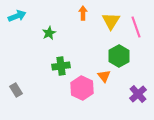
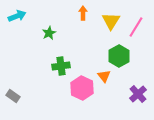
pink line: rotated 50 degrees clockwise
gray rectangle: moved 3 px left, 6 px down; rotated 24 degrees counterclockwise
